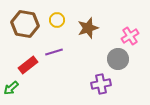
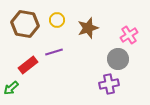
pink cross: moved 1 px left, 1 px up
purple cross: moved 8 px right
